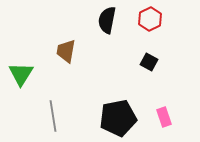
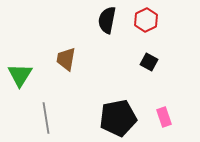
red hexagon: moved 4 px left, 1 px down
brown trapezoid: moved 8 px down
green triangle: moved 1 px left, 1 px down
gray line: moved 7 px left, 2 px down
